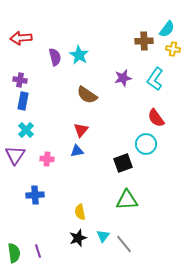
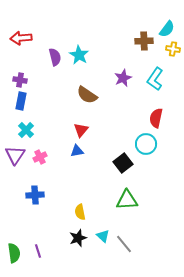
purple star: rotated 12 degrees counterclockwise
blue rectangle: moved 2 px left
red semicircle: rotated 48 degrees clockwise
pink cross: moved 7 px left, 2 px up; rotated 32 degrees counterclockwise
black square: rotated 18 degrees counterclockwise
cyan triangle: rotated 24 degrees counterclockwise
